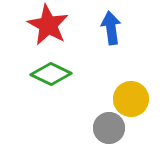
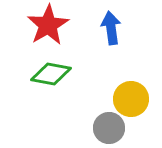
red star: rotated 12 degrees clockwise
green diamond: rotated 15 degrees counterclockwise
